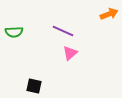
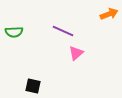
pink triangle: moved 6 px right
black square: moved 1 px left
